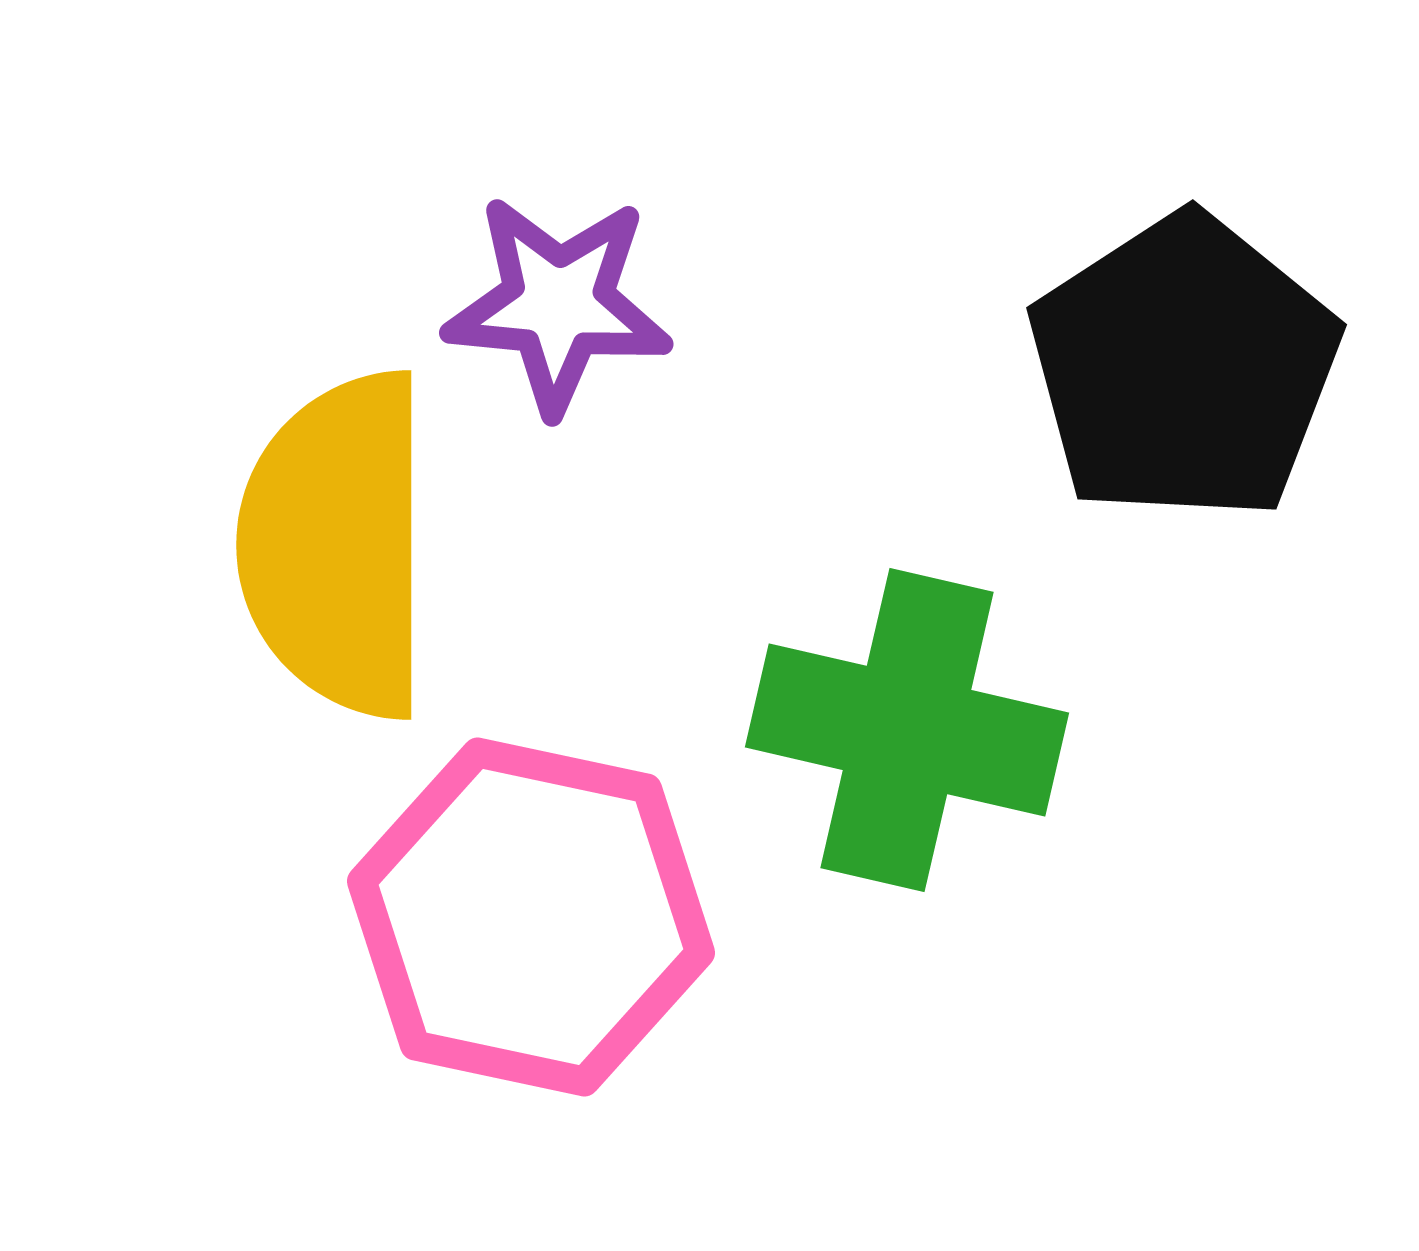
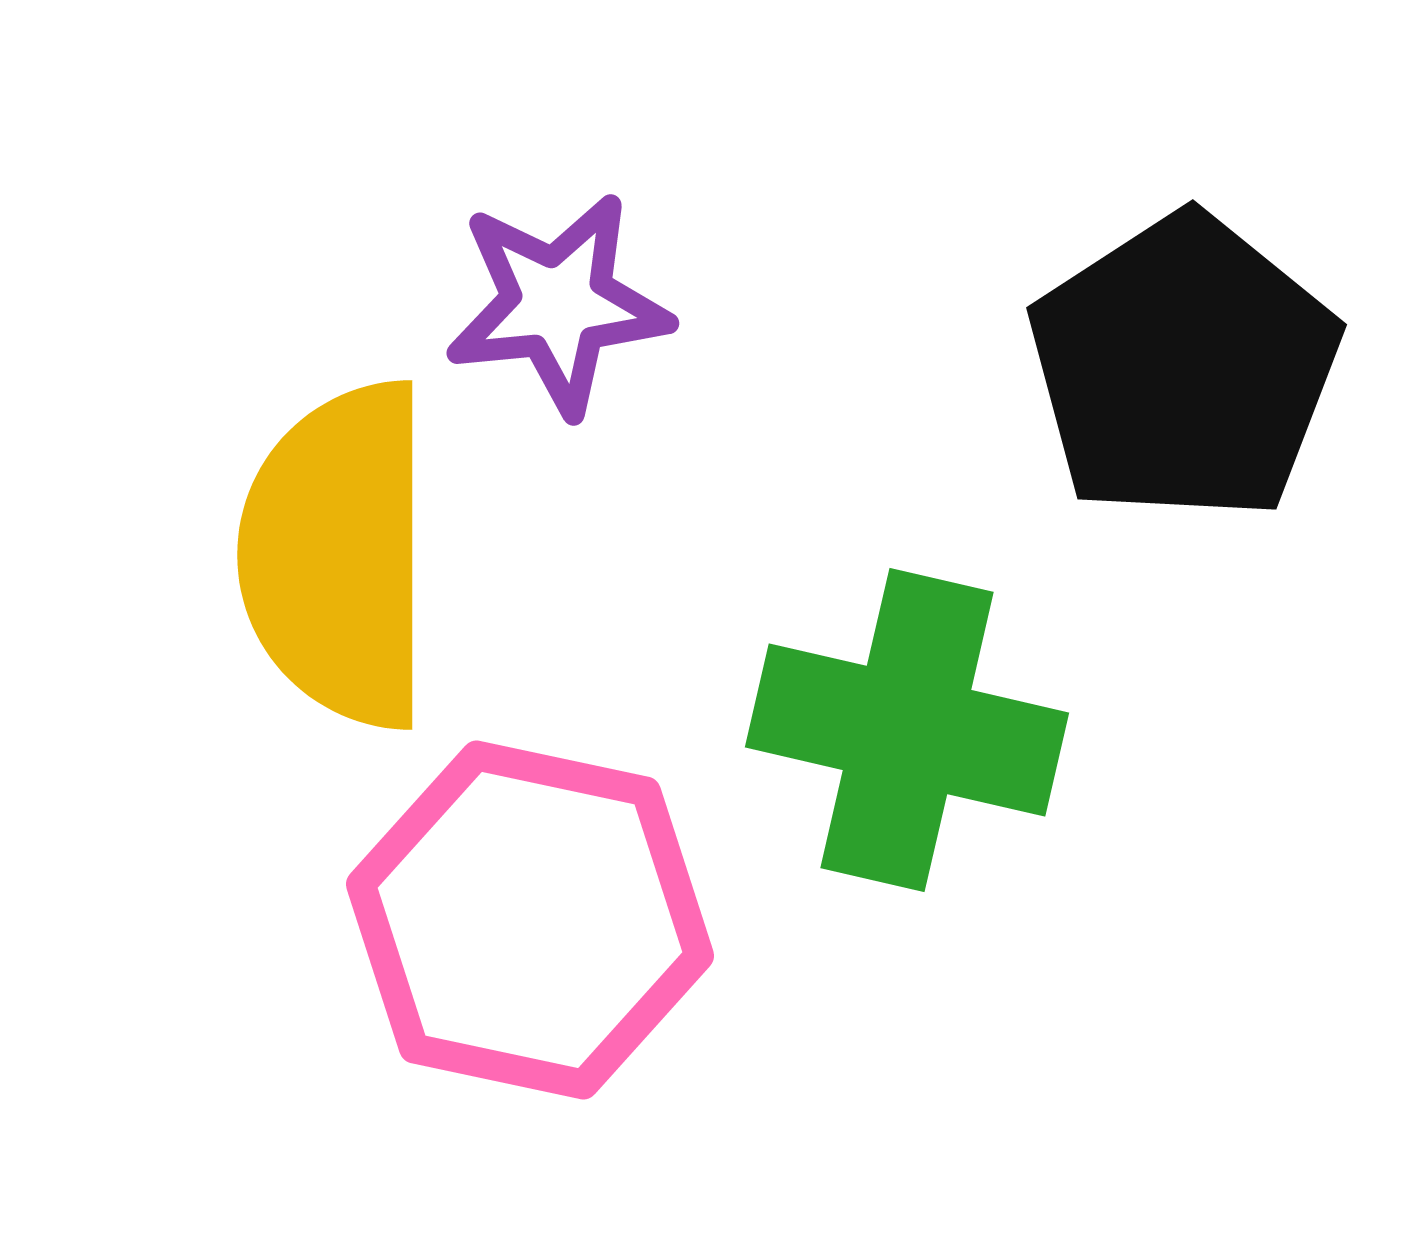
purple star: rotated 11 degrees counterclockwise
yellow semicircle: moved 1 px right, 10 px down
pink hexagon: moved 1 px left, 3 px down
